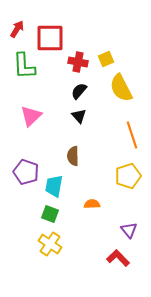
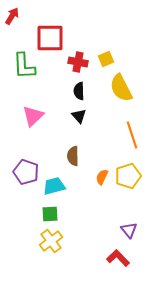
red arrow: moved 5 px left, 13 px up
black semicircle: rotated 42 degrees counterclockwise
pink triangle: moved 2 px right
cyan trapezoid: rotated 65 degrees clockwise
orange semicircle: moved 10 px right, 27 px up; rotated 63 degrees counterclockwise
green square: rotated 24 degrees counterclockwise
yellow cross: moved 1 px right, 3 px up; rotated 20 degrees clockwise
